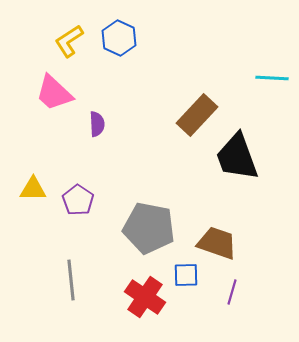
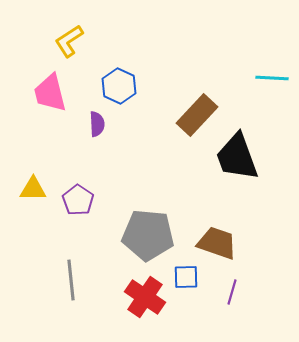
blue hexagon: moved 48 px down
pink trapezoid: moved 4 px left; rotated 33 degrees clockwise
gray pentagon: moved 1 px left, 7 px down; rotated 6 degrees counterclockwise
blue square: moved 2 px down
